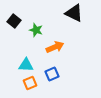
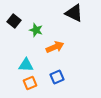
blue square: moved 5 px right, 3 px down
